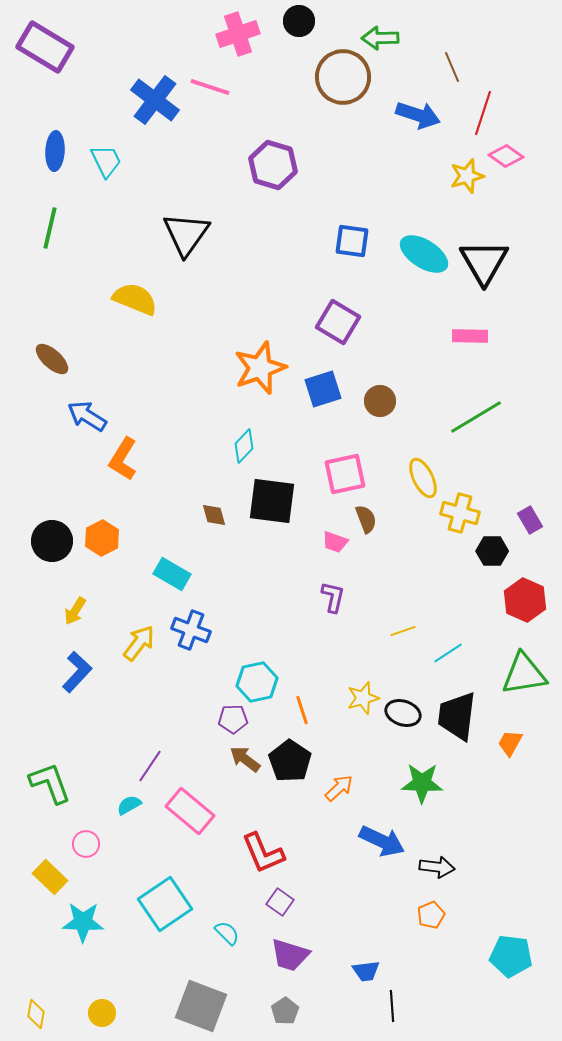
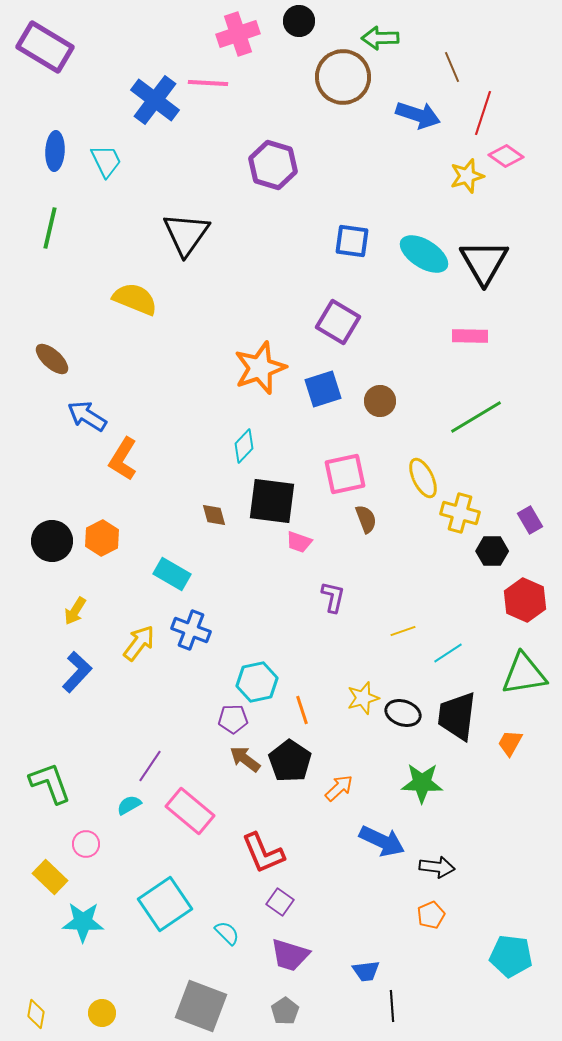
pink line at (210, 87): moved 2 px left, 4 px up; rotated 15 degrees counterclockwise
pink trapezoid at (335, 542): moved 36 px left
